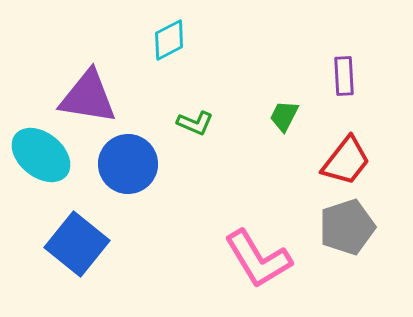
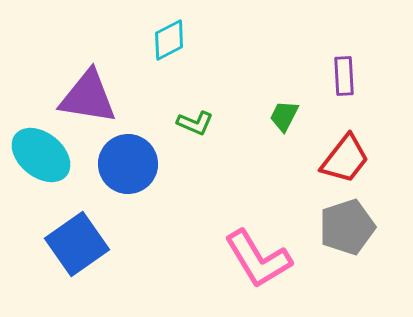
red trapezoid: moved 1 px left, 2 px up
blue square: rotated 16 degrees clockwise
